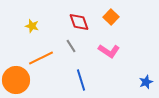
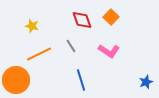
red diamond: moved 3 px right, 2 px up
orange line: moved 2 px left, 4 px up
